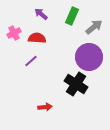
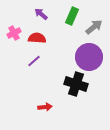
purple line: moved 3 px right
black cross: rotated 15 degrees counterclockwise
